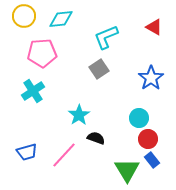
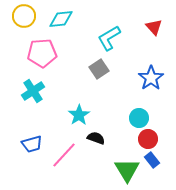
red triangle: rotated 18 degrees clockwise
cyan L-shape: moved 3 px right, 1 px down; rotated 8 degrees counterclockwise
blue trapezoid: moved 5 px right, 8 px up
